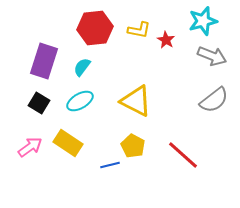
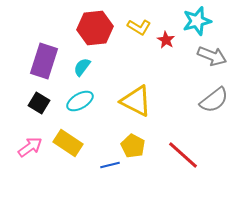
cyan star: moved 6 px left
yellow L-shape: moved 3 px up; rotated 20 degrees clockwise
